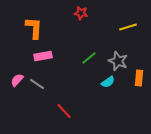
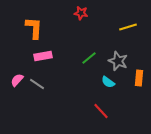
cyan semicircle: rotated 72 degrees clockwise
red line: moved 37 px right
